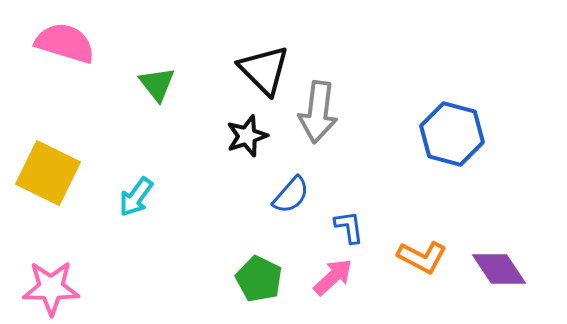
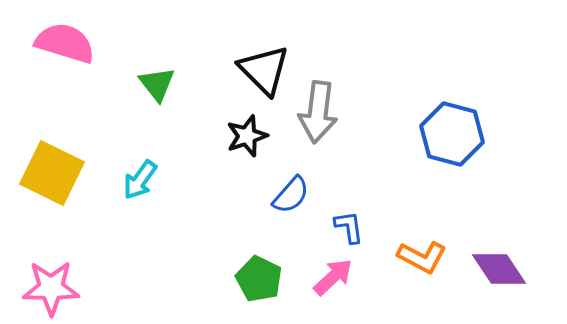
yellow square: moved 4 px right
cyan arrow: moved 4 px right, 17 px up
